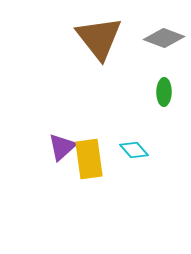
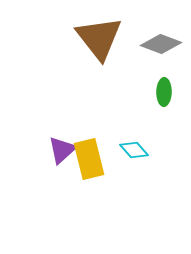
gray diamond: moved 3 px left, 6 px down
purple triangle: moved 3 px down
yellow rectangle: rotated 6 degrees counterclockwise
